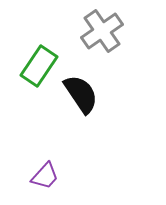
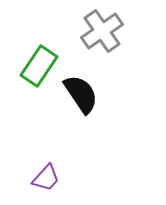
purple trapezoid: moved 1 px right, 2 px down
